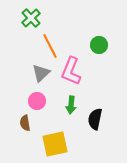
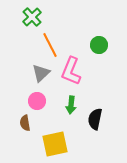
green cross: moved 1 px right, 1 px up
orange line: moved 1 px up
